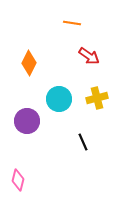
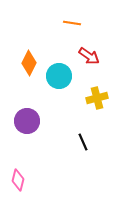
cyan circle: moved 23 px up
